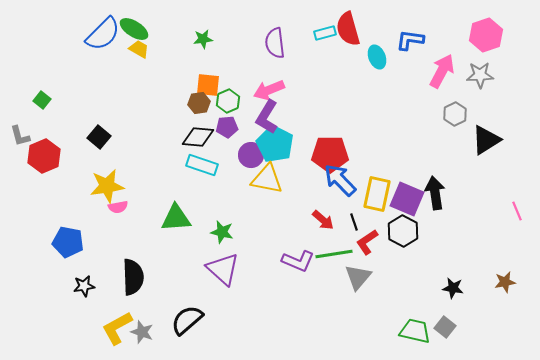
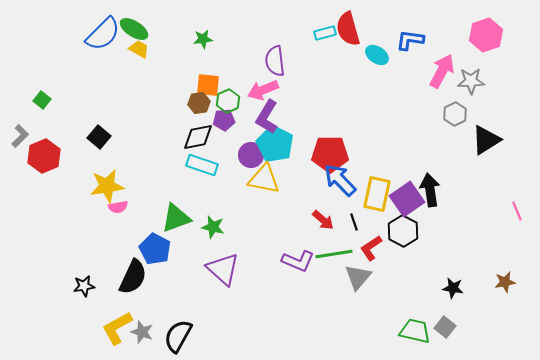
purple semicircle at (275, 43): moved 18 px down
cyan ellipse at (377, 57): moved 2 px up; rotated 35 degrees counterclockwise
gray star at (480, 75): moved 9 px left, 6 px down
pink arrow at (269, 90): moved 6 px left
purple pentagon at (227, 127): moved 3 px left, 7 px up
gray L-shape at (20, 136): rotated 120 degrees counterclockwise
black diamond at (198, 137): rotated 16 degrees counterclockwise
yellow triangle at (267, 179): moved 3 px left
black arrow at (435, 193): moved 5 px left, 3 px up
purple square at (407, 199): rotated 32 degrees clockwise
green triangle at (176, 218): rotated 16 degrees counterclockwise
green star at (222, 232): moved 9 px left, 5 px up
blue pentagon at (68, 242): moved 87 px right, 7 px down; rotated 16 degrees clockwise
red L-shape at (367, 242): moved 4 px right, 6 px down
black semicircle at (133, 277): rotated 27 degrees clockwise
black semicircle at (187, 320): moved 9 px left, 16 px down; rotated 20 degrees counterclockwise
